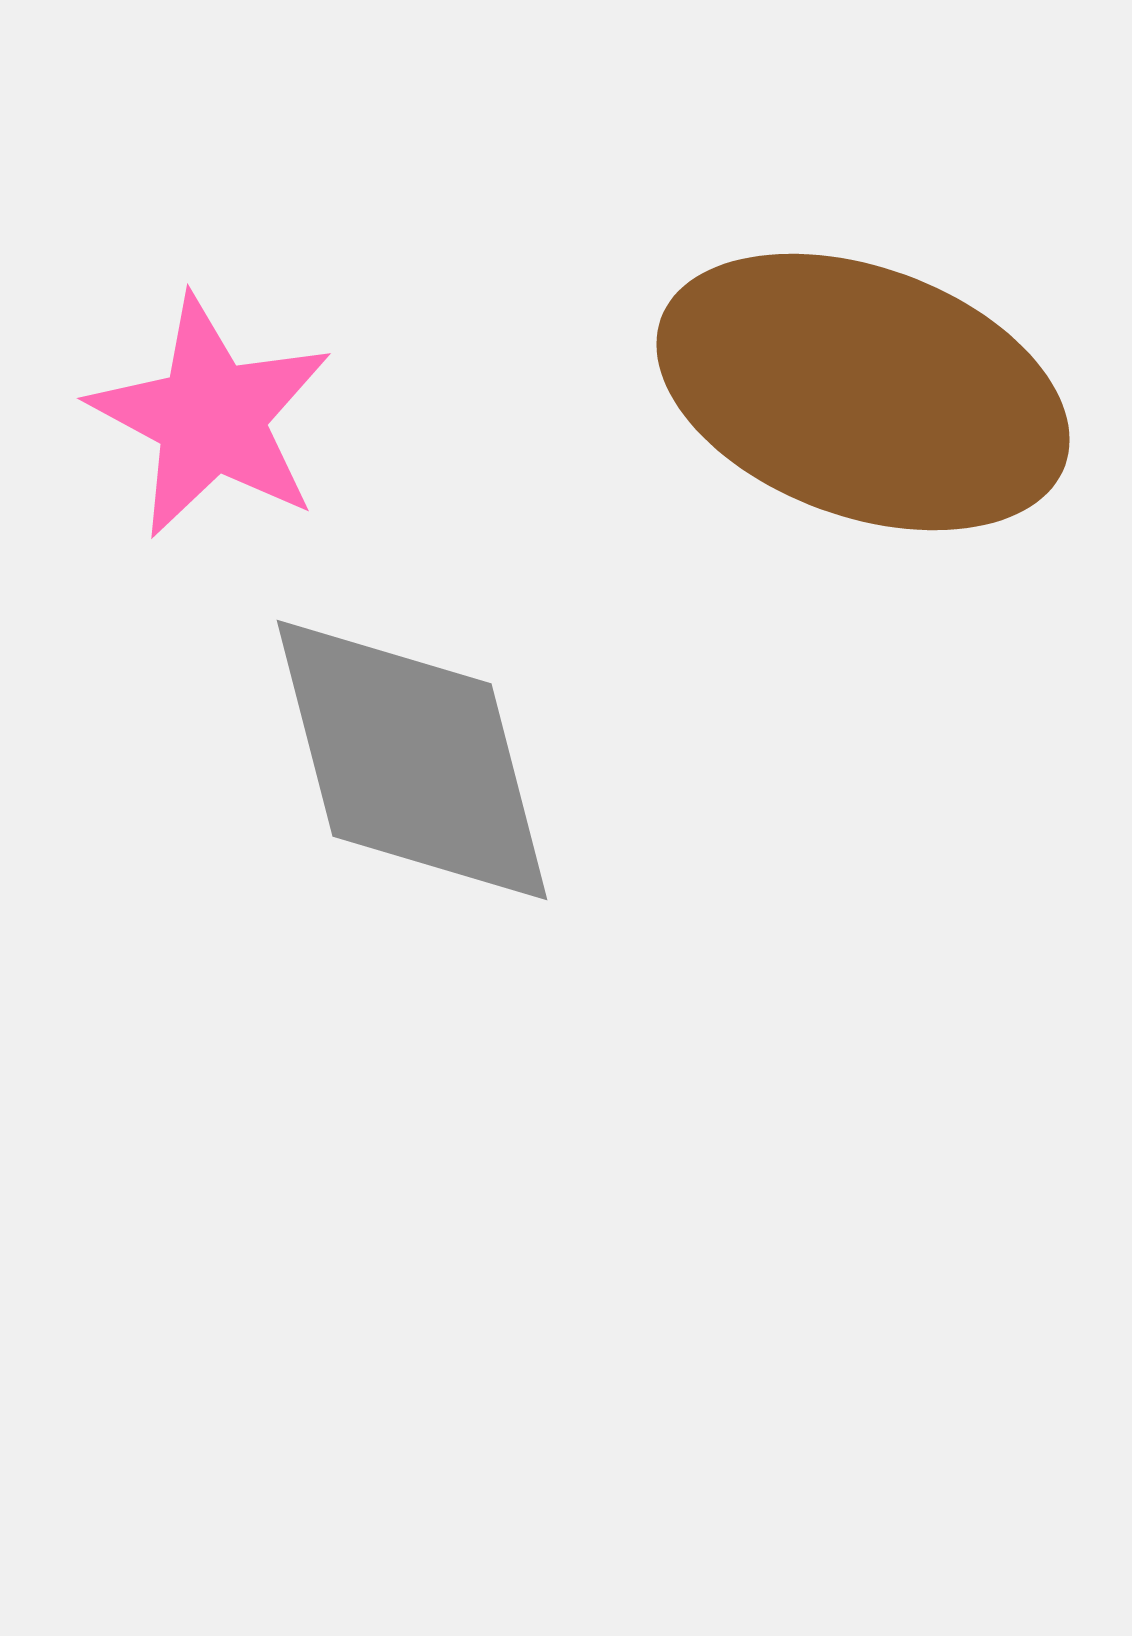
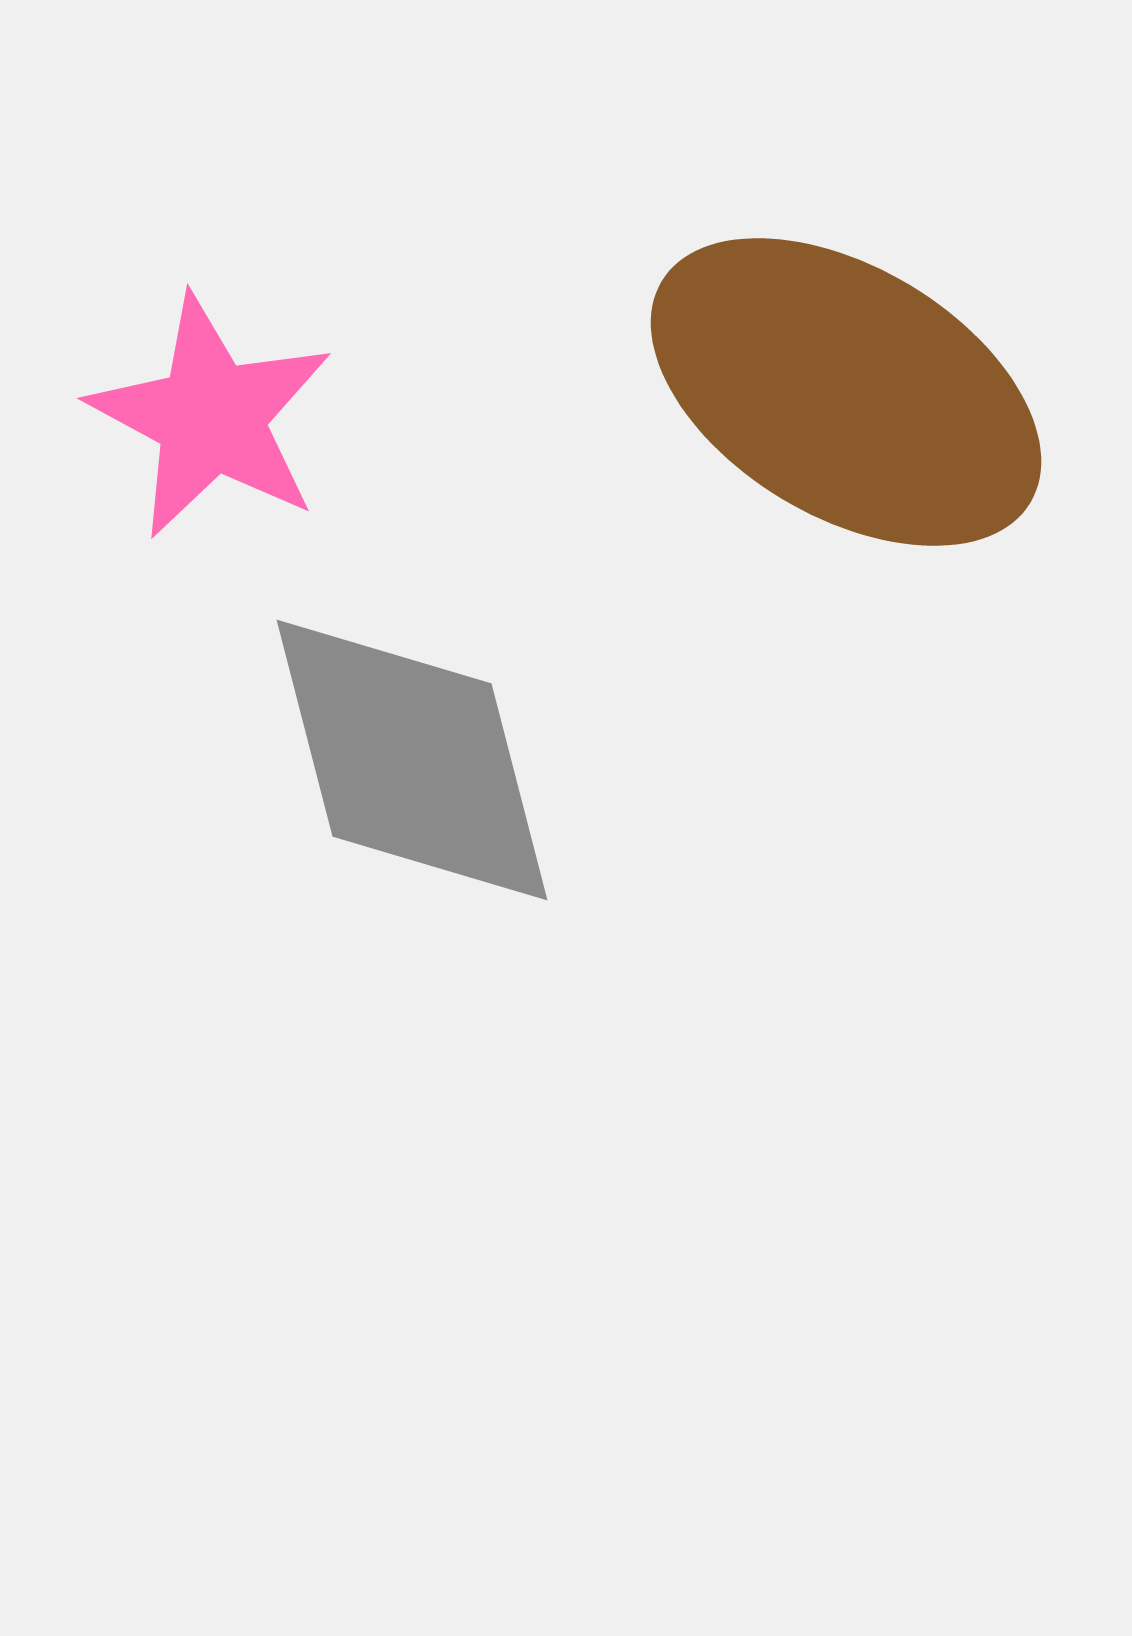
brown ellipse: moved 17 px left; rotated 11 degrees clockwise
